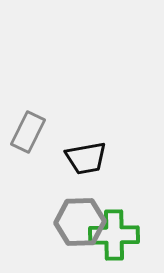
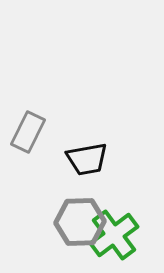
black trapezoid: moved 1 px right, 1 px down
green cross: rotated 36 degrees counterclockwise
